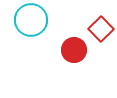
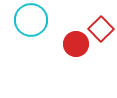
red circle: moved 2 px right, 6 px up
